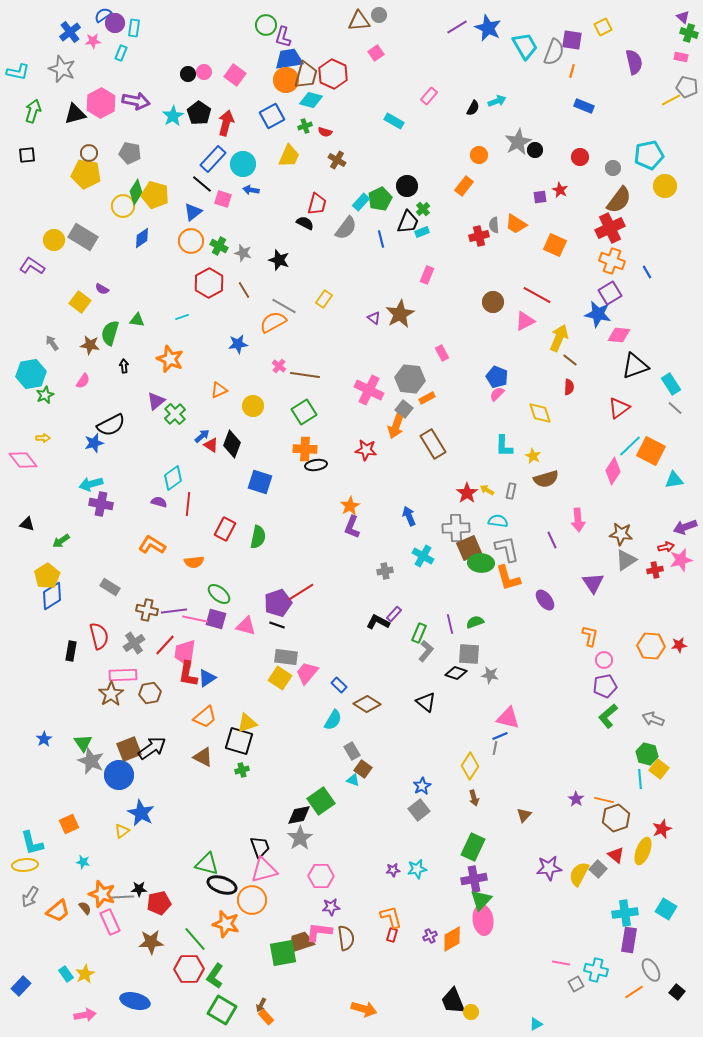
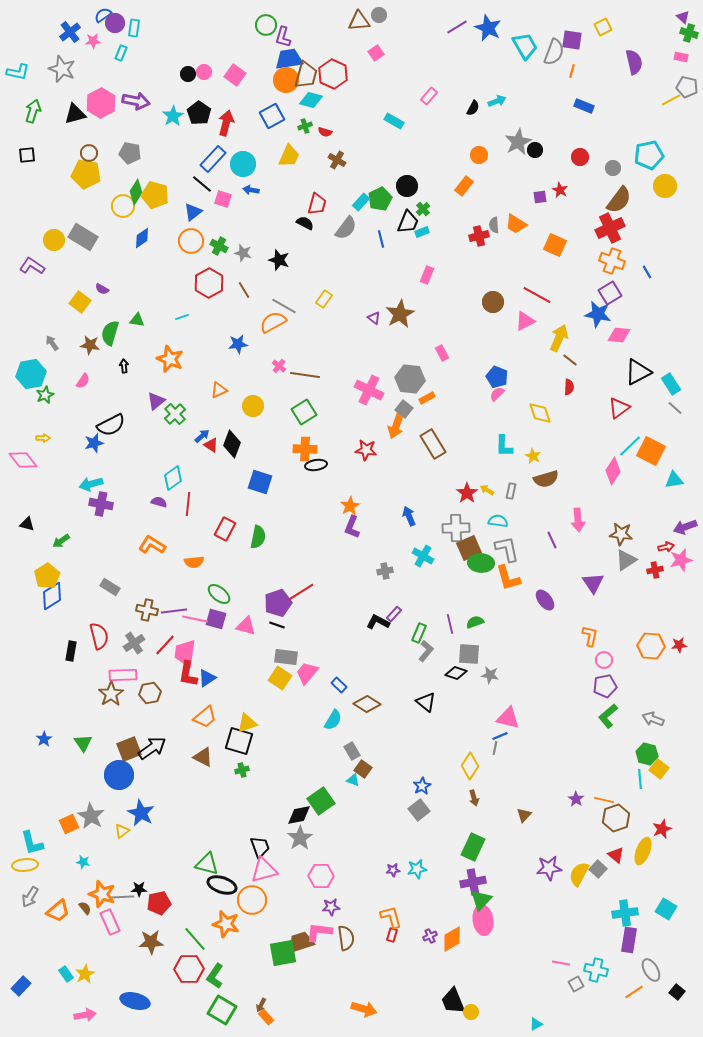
black triangle at (635, 366): moved 3 px right, 6 px down; rotated 8 degrees counterclockwise
gray star at (91, 761): moved 55 px down; rotated 8 degrees clockwise
purple cross at (474, 879): moved 1 px left, 3 px down
